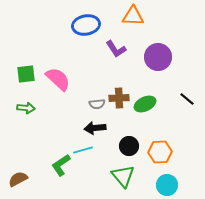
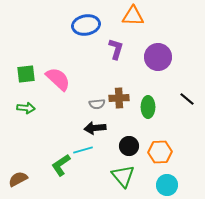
purple L-shape: rotated 130 degrees counterclockwise
green ellipse: moved 3 px right, 3 px down; rotated 65 degrees counterclockwise
